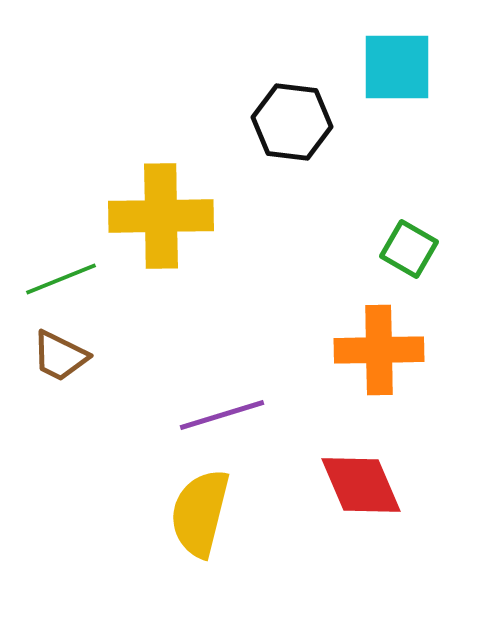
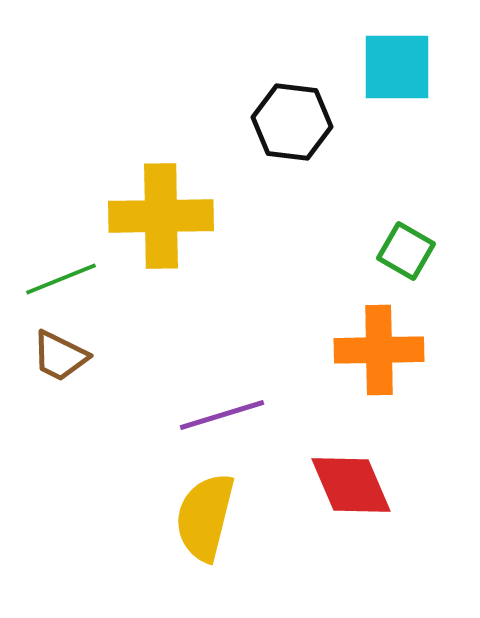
green square: moved 3 px left, 2 px down
red diamond: moved 10 px left
yellow semicircle: moved 5 px right, 4 px down
